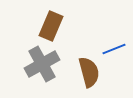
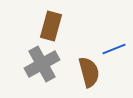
brown rectangle: rotated 8 degrees counterclockwise
